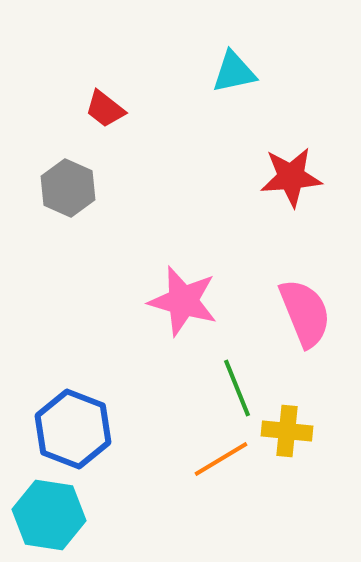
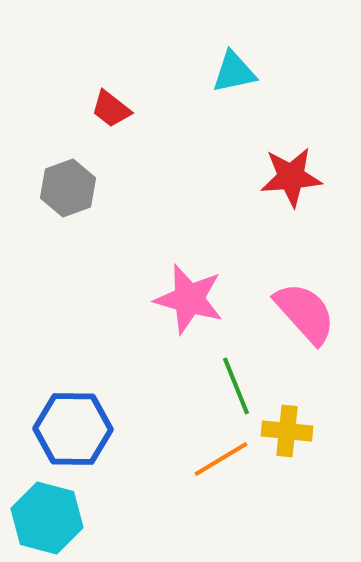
red trapezoid: moved 6 px right
gray hexagon: rotated 16 degrees clockwise
pink star: moved 6 px right, 2 px up
pink semicircle: rotated 20 degrees counterclockwise
green line: moved 1 px left, 2 px up
blue hexagon: rotated 20 degrees counterclockwise
cyan hexagon: moved 2 px left, 3 px down; rotated 6 degrees clockwise
